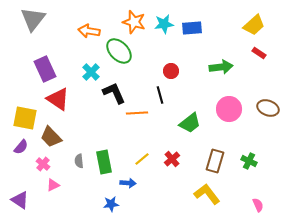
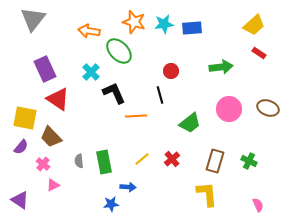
orange line: moved 1 px left, 3 px down
blue arrow: moved 4 px down
yellow L-shape: rotated 32 degrees clockwise
